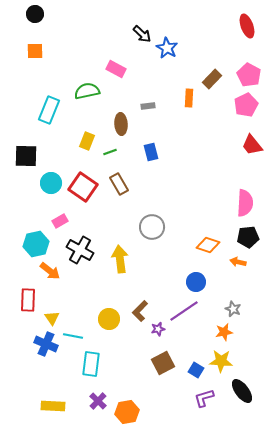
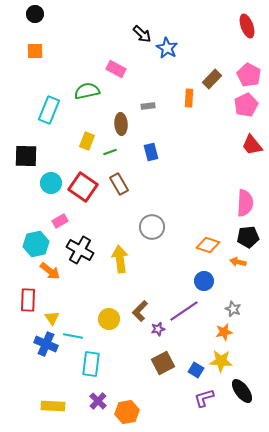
blue circle at (196, 282): moved 8 px right, 1 px up
